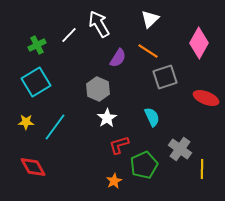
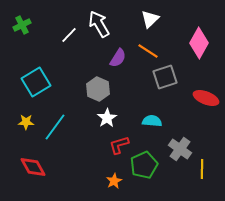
green cross: moved 15 px left, 20 px up
cyan semicircle: moved 4 px down; rotated 60 degrees counterclockwise
